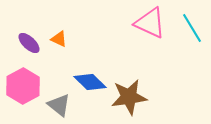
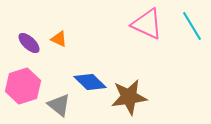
pink triangle: moved 3 px left, 1 px down
cyan line: moved 2 px up
pink hexagon: rotated 12 degrees clockwise
